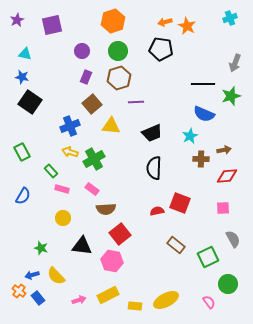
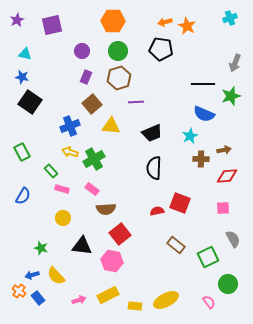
orange hexagon at (113, 21): rotated 20 degrees clockwise
